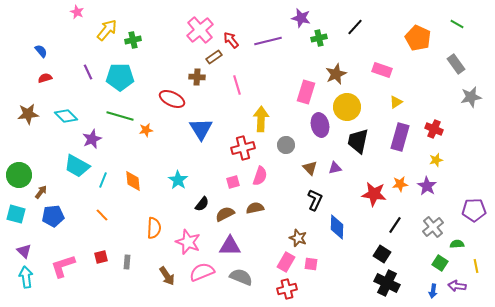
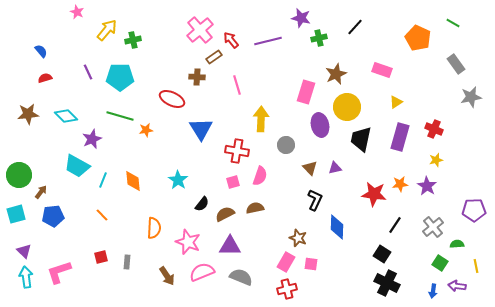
green line at (457, 24): moved 4 px left, 1 px up
black trapezoid at (358, 141): moved 3 px right, 2 px up
red cross at (243, 148): moved 6 px left, 3 px down; rotated 25 degrees clockwise
cyan square at (16, 214): rotated 30 degrees counterclockwise
pink L-shape at (63, 266): moved 4 px left, 6 px down
